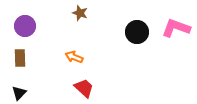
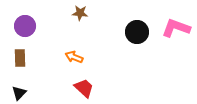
brown star: rotated 14 degrees counterclockwise
